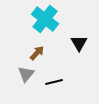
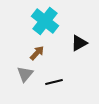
cyan cross: moved 2 px down
black triangle: rotated 30 degrees clockwise
gray triangle: moved 1 px left
